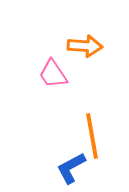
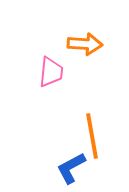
orange arrow: moved 2 px up
pink trapezoid: moved 2 px left, 2 px up; rotated 140 degrees counterclockwise
